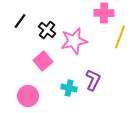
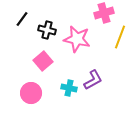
pink cross: rotated 18 degrees counterclockwise
black line: moved 2 px right, 2 px up
black cross: rotated 24 degrees counterclockwise
pink star: moved 3 px right, 2 px up; rotated 24 degrees clockwise
purple L-shape: rotated 35 degrees clockwise
pink circle: moved 3 px right, 3 px up
